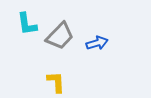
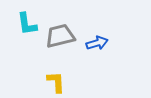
gray trapezoid: rotated 148 degrees counterclockwise
